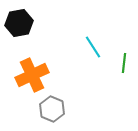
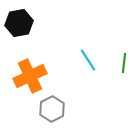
cyan line: moved 5 px left, 13 px down
orange cross: moved 2 px left, 1 px down
gray hexagon: rotated 10 degrees clockwise
